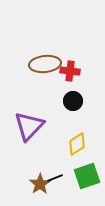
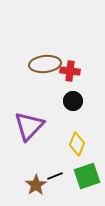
yellow diamond: rotated 35 degrees counterclockwise
black line: moved 2 px up
brown star: moved 4 px left, 1 px down
